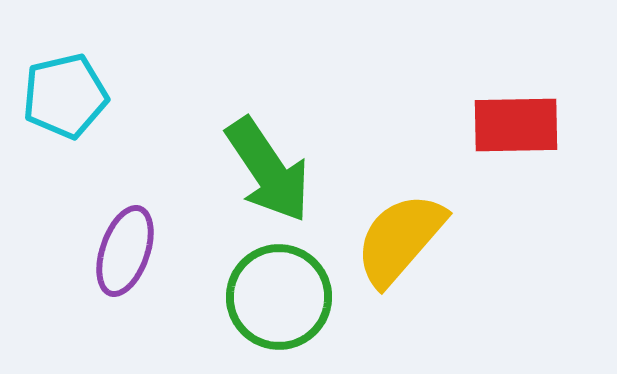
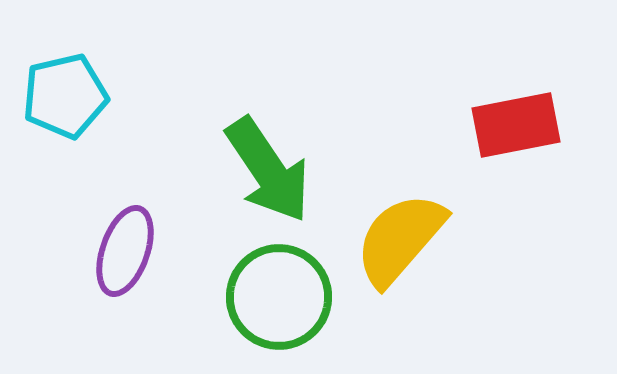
red rectangle: rotated 10 degrees counterclockwise
